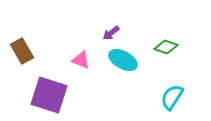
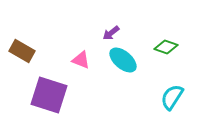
brown rectangle: rotated 30 degrees counterclockwise
cyan ellipse: rotated 12 degrees clockwise
